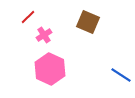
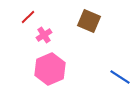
brown square: moved 1 px right, 1 px up
pink hexagon: rotated 12 degrees clockwise
blue line: moved 1 px left, 2 px down
